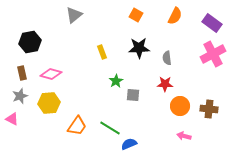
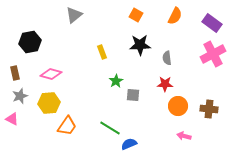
black star: moved 1 px right, 3 px up
brown rectangle: moved 7 px left
orange circle: moved 2 px left
orange trapezoid: moved 10 px left
